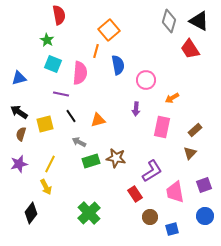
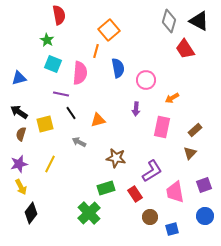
red trapezoid: moved 5 px left
blue semicircle: moved 3 px down
black line: moved 3 px up
green rectangle: moved 15 px right, 27 px down
yellow arrow: moved 25 px left
